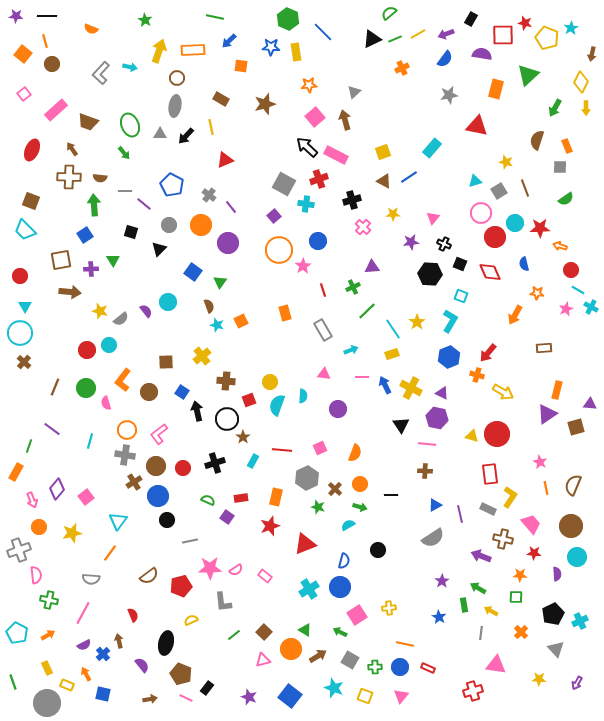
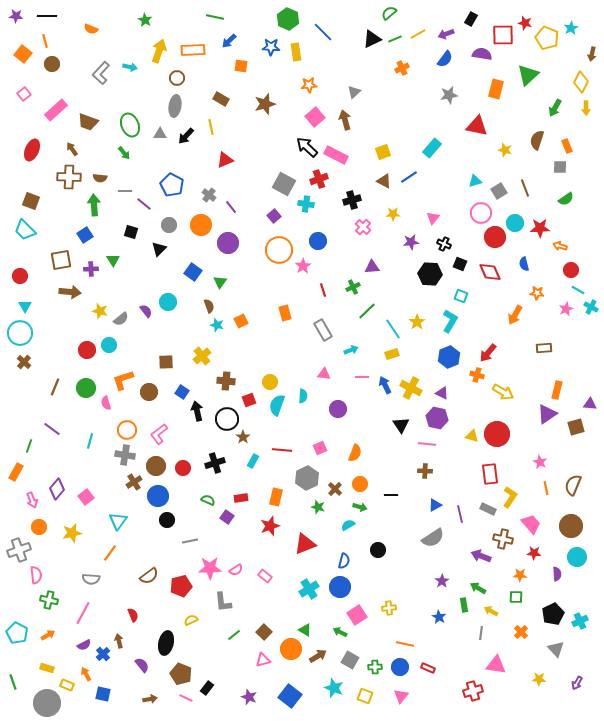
yellow star at (506, 162): moved 1 px left, 12 px up
orange L-shape at (123, 380): rotated 35 degrees clockwise
yellow rectangle at (47, 668): rotated 48 degrees counterclockwise
